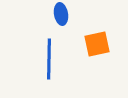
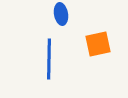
orange square: moved 1 px right
